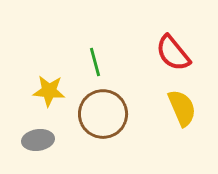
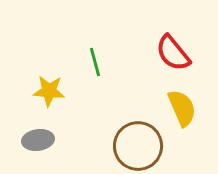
brown circle: moved 35 px right, 32 px down
